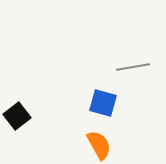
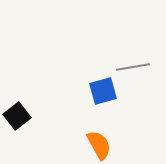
blue square: moved 12 px up; rotated 32 degrees counterclockwise
